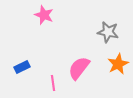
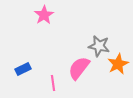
pink star: rotated 18 degrees clockwise
gray star: moved 9 px left, 14 px down
blue rectangle: moved 1 px right, 2 px down
